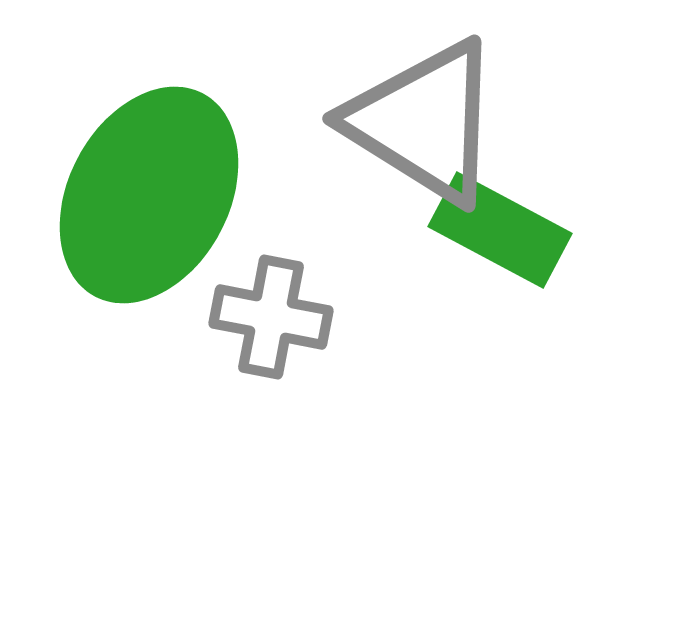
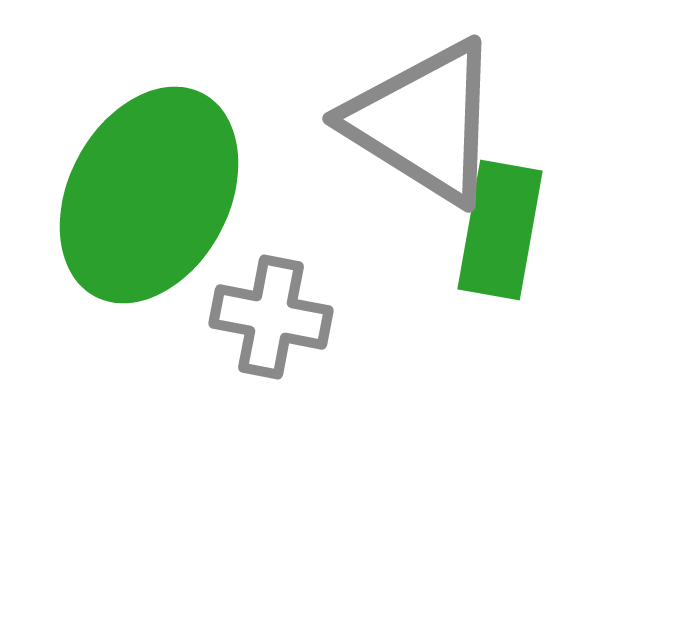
green rectangle: rotated 72 degrees clockwise
